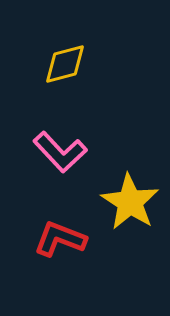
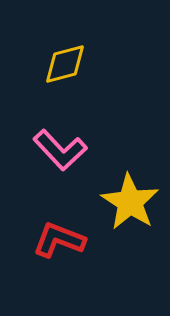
pink L-shape: moved 2 px up
red L-shape: moved 1 px left, 1 px down
